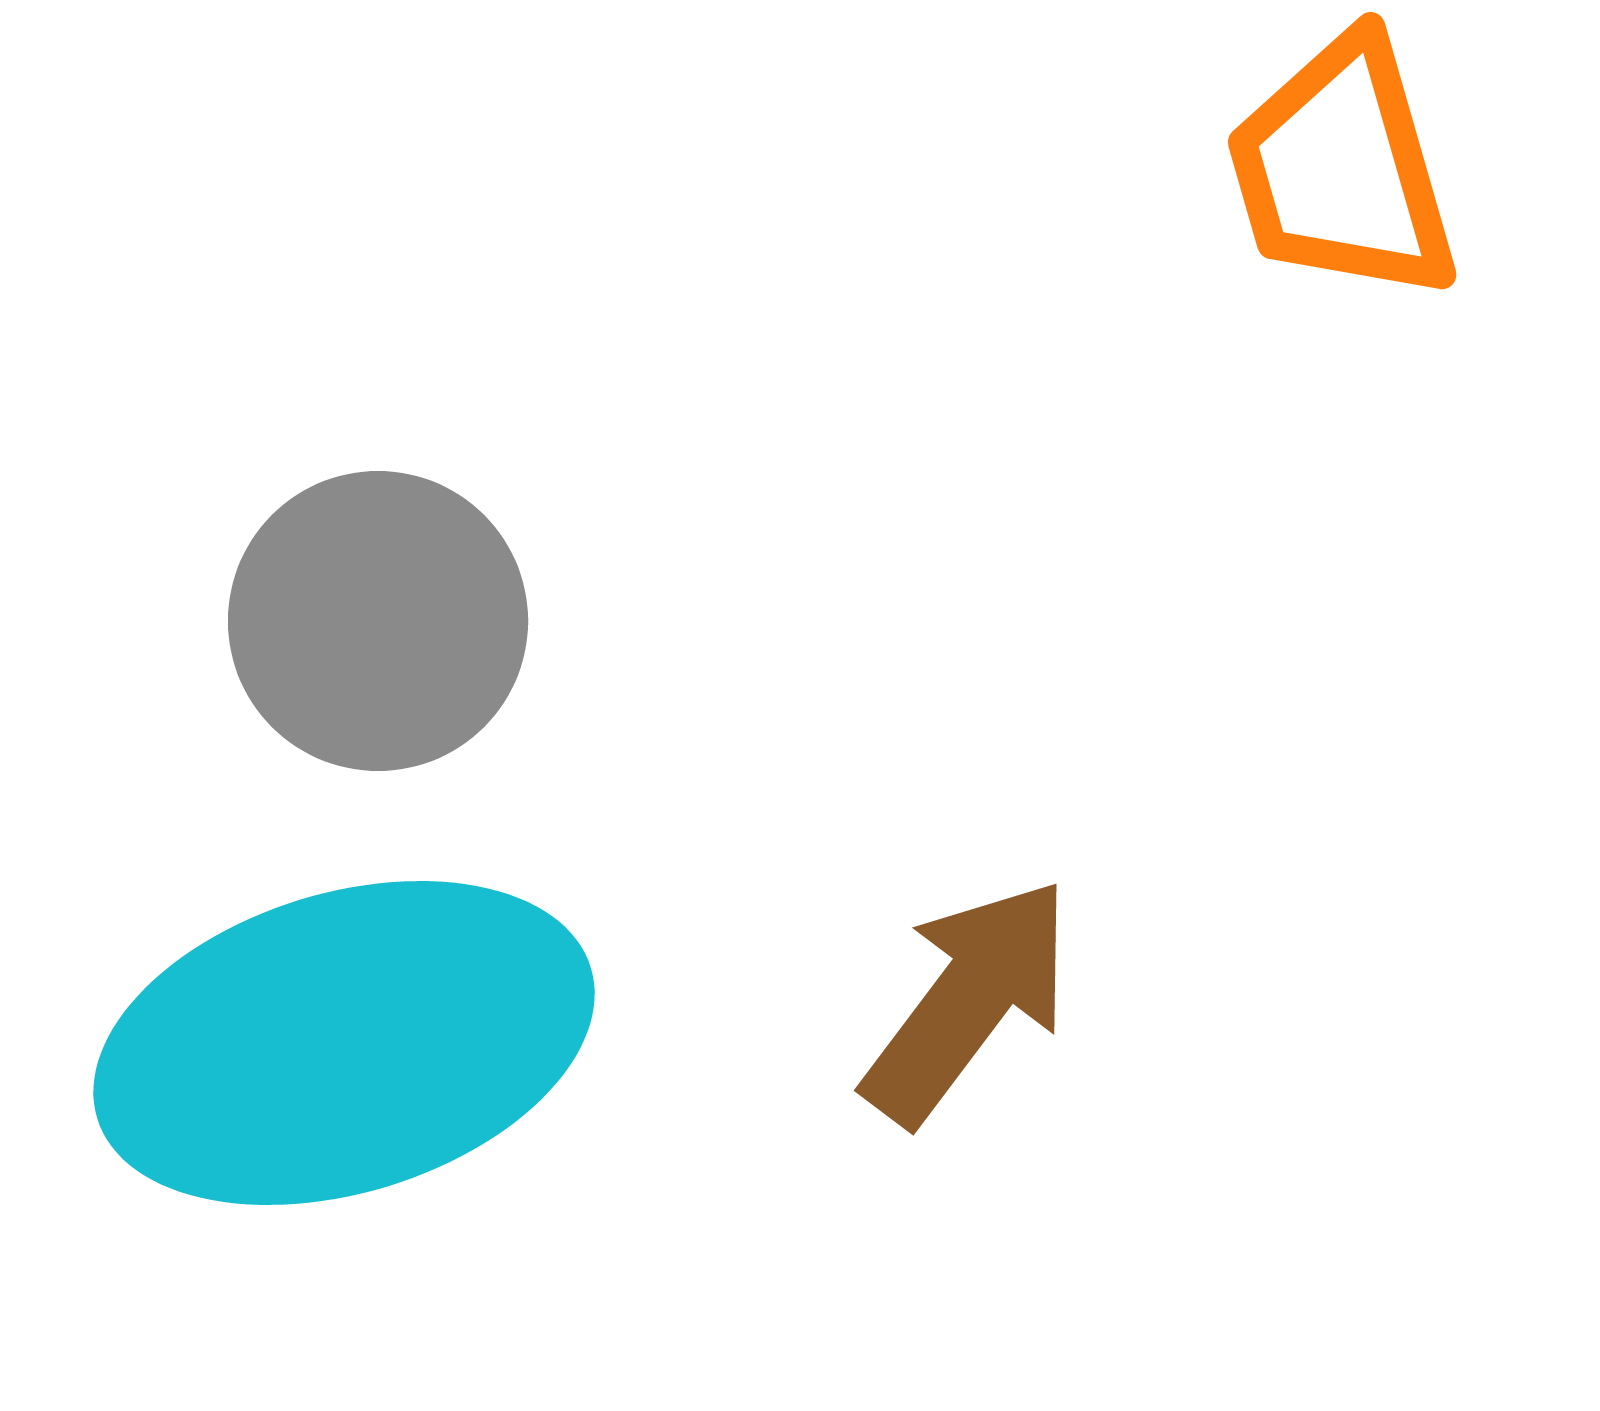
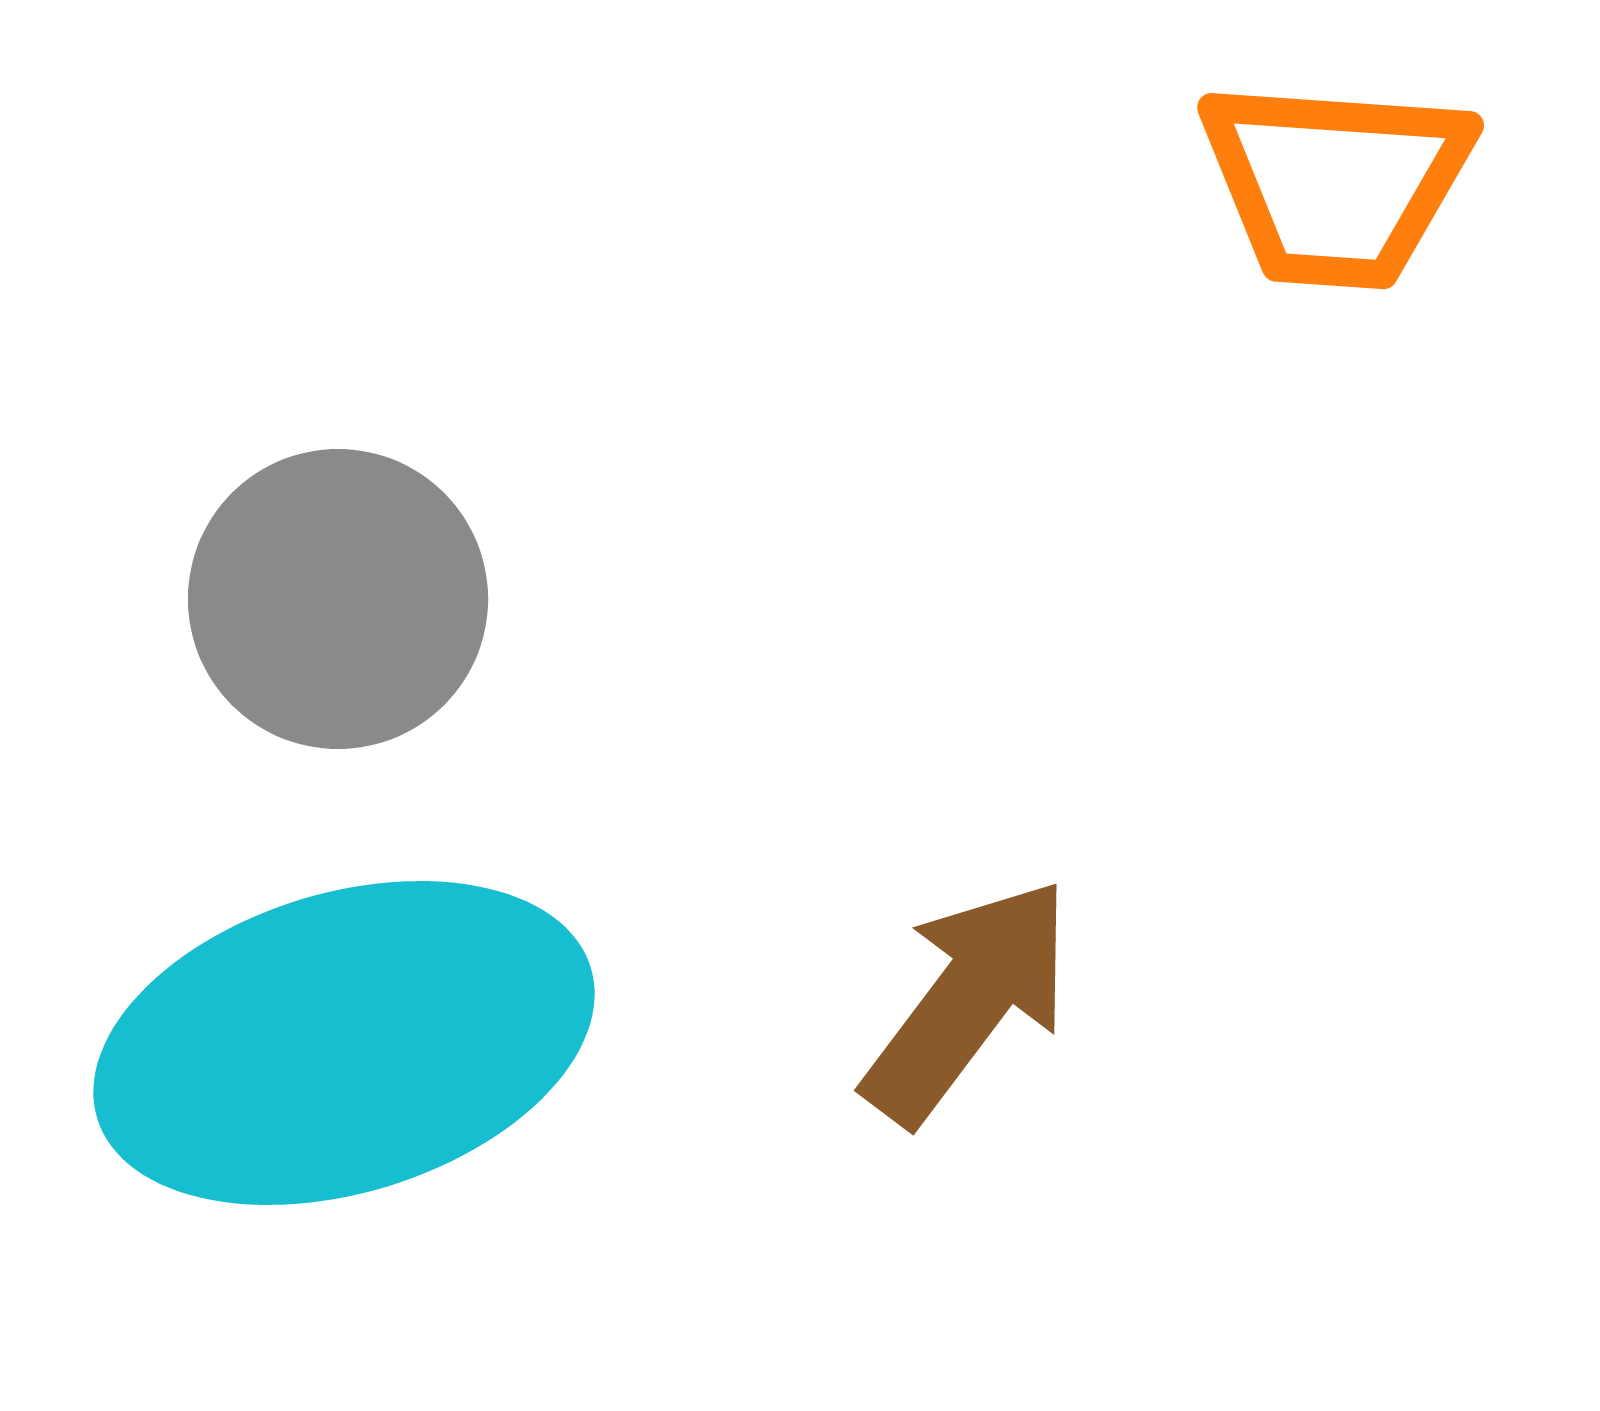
orange trapezoid: moved 6 px left, 14 px down; rotated 70 degrees counterclockwise
gray circle: moved 40 px left, 22 px up
